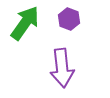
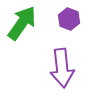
green arrow: moved 3 px left
